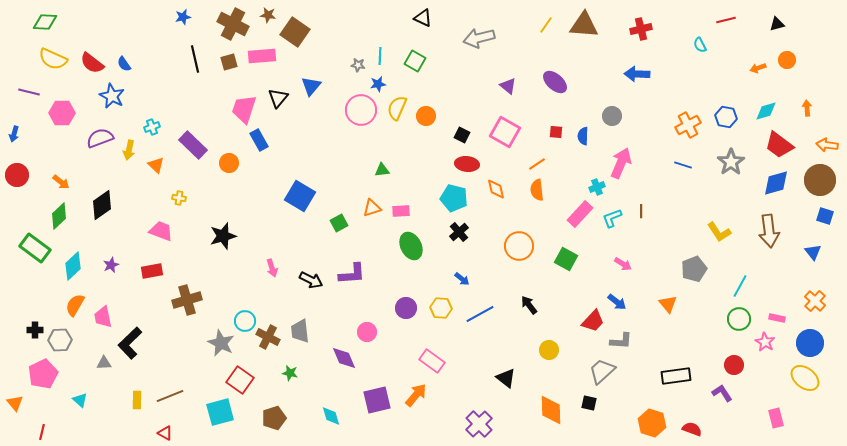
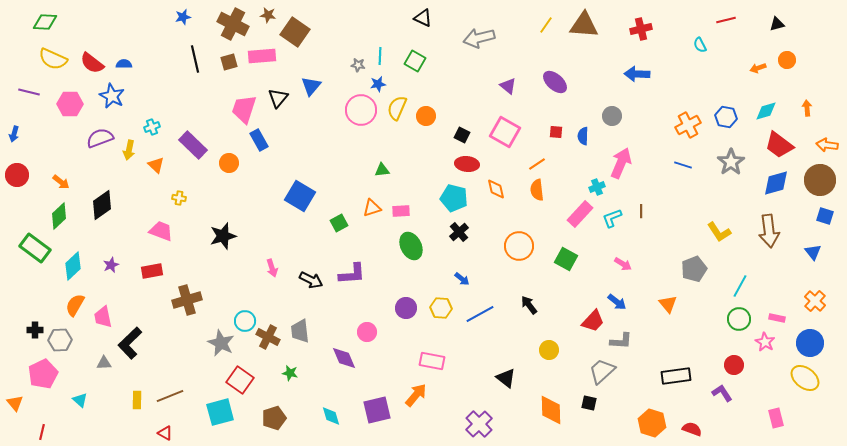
blue semicircle at (124, 64): rotated 126 degrees clockwise
pink hexagon at (62, 113): moved 8 px right, 9 px up
pink rectangle at (432, 361): rotated 25 degrees counterclockwise
purple square at (377, 400): moved 10 px down
